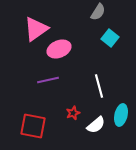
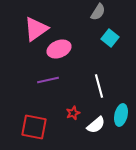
red square: moved 1 px right, 1 px down
